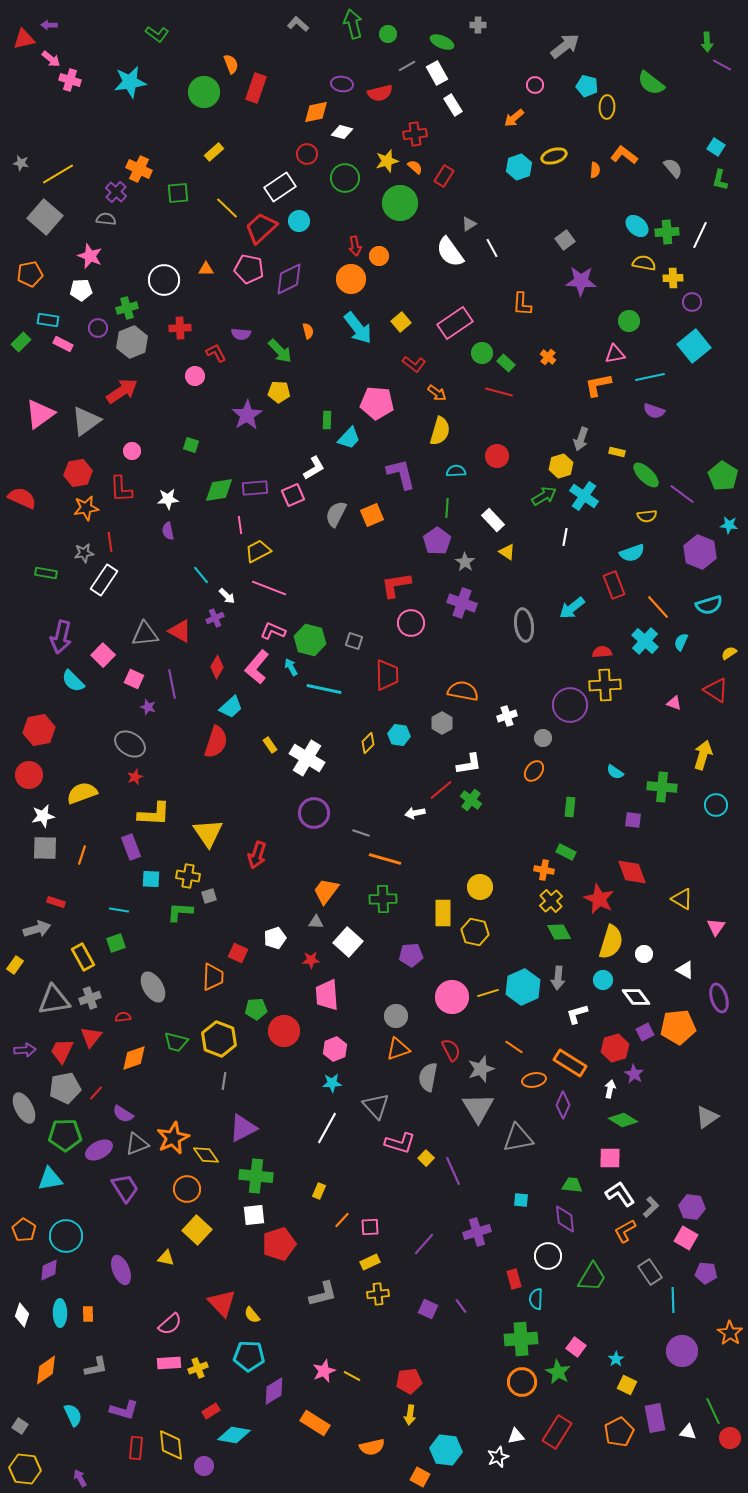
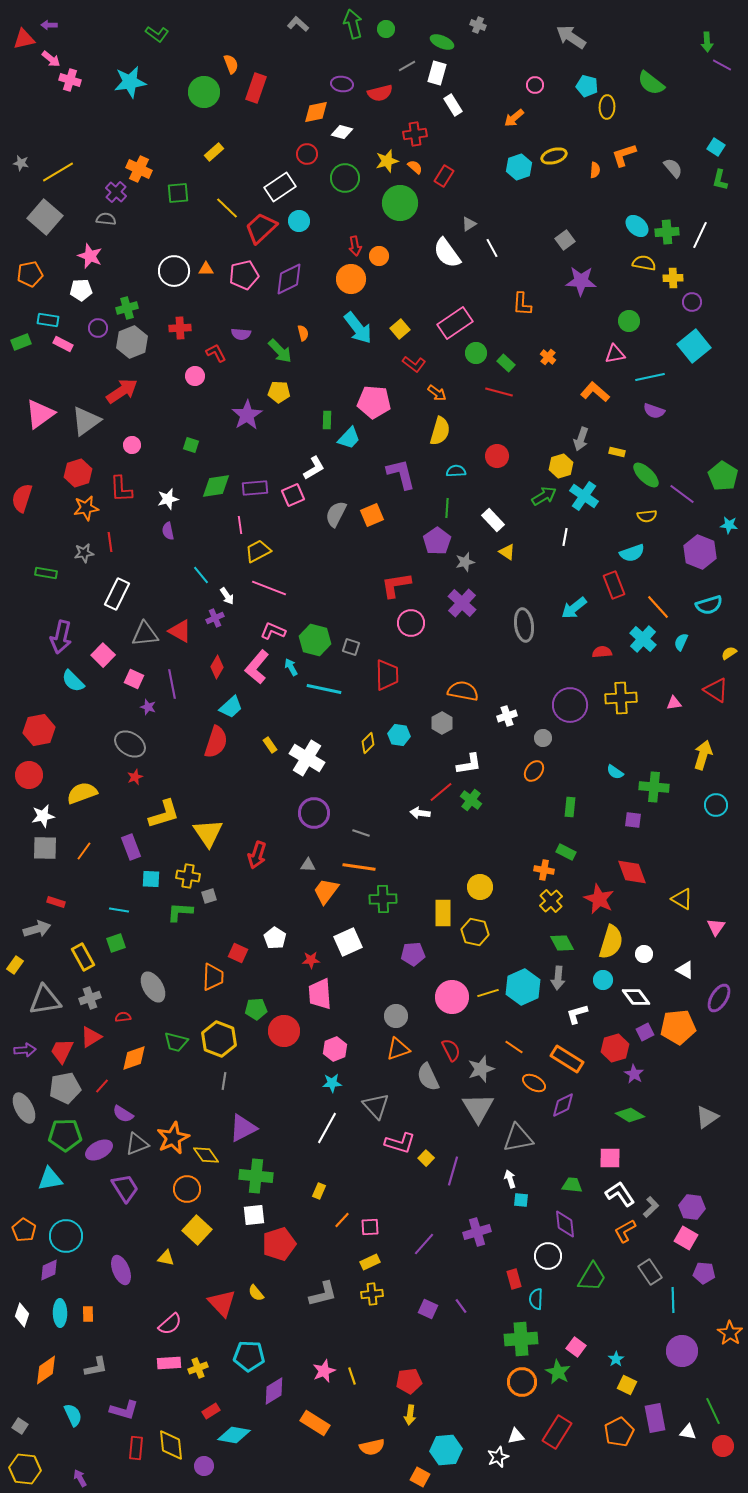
gray cross at (478, 25): rotated 21 degrees clockwise
green circle at (388, 34): moved 2 px left, 5 px up
gray arrow at (565, 46): moved 6 px right, 9 px up; rotated 108 degrees counterclockwise
white rectangle at (437, 73): rotated 45 degrees clockwise
orange L-shape at (624, 155): rotated 56 degrees counterclockwise
yellow line at (58, 174): moved 2 px up
white semicircle at (450, 252): moved 3 px left, 1 px down
pink pentagon at (249, 269): moved 5 px left, 6 px down; rotated 24 degrees counterclockwise
white circle at (164, 280): moved 10 px right, 9 px up
yellow square at (401, 322): moved 1 px left, 7 px down
orange semicircle at (308, 331): moved 5 px left, 2 px down
green rectangle at (21, 342): rotated 24 degrees clockwise
green circle at (482, 353): moved 6 px left
orange L-shape at (598, 385): moved 3 px left, 7 px down; rotated 52 degrees clockwise
pink pentagon at (377, 403): moved 3 px left, 1 px up
pink circle at (132, 451): moved 6 px up
red hexagon at (78, 473): rotated 8 degrees counterclockwise
green diamond at (219, 490): moved 3 px left, 4 px up
red semicircle at (22, 498): rotated 96 degrees counterclockwise
white star at (168, 499): rotated 10 degrees counterclockwise
gray star at (465, 562): rotated 24 degrees clockwise
white rectangle at (104, 580): moved 13 px right, 14 px down; rotated 8 degrees counterclockwise
white arrow at (227, 596): rotated 12 degrees clockwise
purple cross at (462, 603): rotated 24 degrees clockwise
cyan arrow at (572, 608): moved 2 px right
green hexagon at (310, 640): moved 5 px right
gray square at (354, 641): moved 3 px left, 6 px down
cyan cross at (645, 641): moved 2 px left, 2 px up
yellow cross at (605, 685): moved 16 px right, 13 px down
pink triangle at (674, 703): rotated 28 degrees counterclockwise
green cross at (662, 787): moved 8 px left
red line at (441, 790): moved 2 px down
white arrow at (415, 813): moved 5 px right; rotated 18 degrees clockwise
yellow L-shape at (154, 814): moved 10 px right; rotated 20 degrees counterclockwise
orange line at (82, 855): moved 2 px right, 4 px up; rotated 18 degrees clockwise
orange line at (385, 859): moved 26 px left, 8 px down; rotated 8 degrees counterclockwise
gray triangle at (316, 922): moved 8 px left, 57 px up
green diamond at (559, 932): moved 3 px right, 11 px down
white pentagon at (275, 938): rotated 20 degrees counterclockwise
white square at (348, 942): rotated 24 degrees clockwise
purple pentagon at (411, 955): moved 2 px right, 1 px up
pink trapezoid at (327, 995): moved 7 px left, 1 px up
purple ellipse at (719, 998): rotated 48 degrees clockwise
gray triangle at (54, 1000): moved 9 px left
red triangle at (91, 1037): rotated 20 degrees clockwise
orange rectangle at (570, 1063): moved 3 px left, 4 px up
gray semicircle at (428, 1077): rotated 36 degrees counterclockwise
orange ellipse at (534, 1080): moved 3 px down; rotated 40 degrees clockwise
white arrow at (610, 1089): moved 100 px left, 90 px down; rotated 30 degrees counterclockwise
red line at (96, 1093): moved 6 px right, 7 px up
purple diamond at (563, 1105): rotated 40 degrees clockwise
green diamond at (623, 1120): moved 7 px right, 5 px up
purple line at (453, 1171): rotated 40 degrees clockwise
purple diamond at (565, 1219): moved 5 px down
purple pentagon at (706, 1273): moved 2 px left
yellow cross at (378, 1294): moved 6 px left
yellow semicircle at (252, 1315): moved 4 px right, 22 px up
yellow line at (352, 1376): rotated 42 degrees clockwise
red circle at (730, 1438): moved 7 px left, 8 px down
cyan hexagon at (446, 1450): rotated 12 degrees counterclockwise
